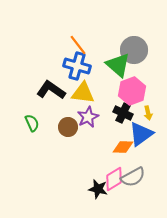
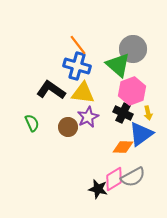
gray circle: moved 1 px left, 1 px up
